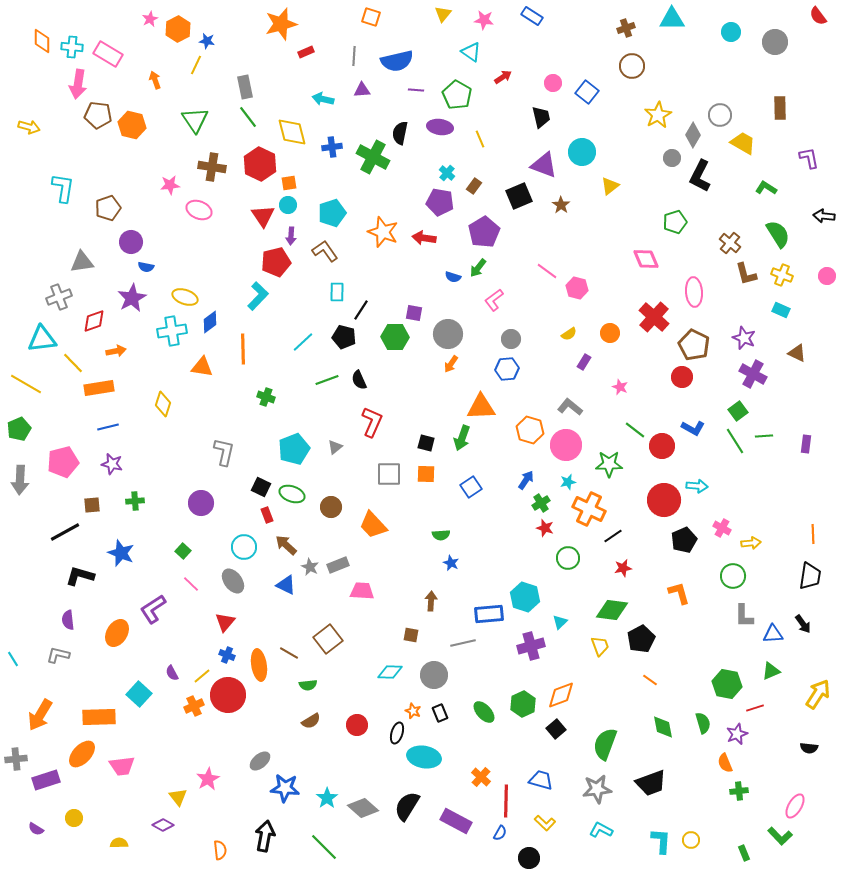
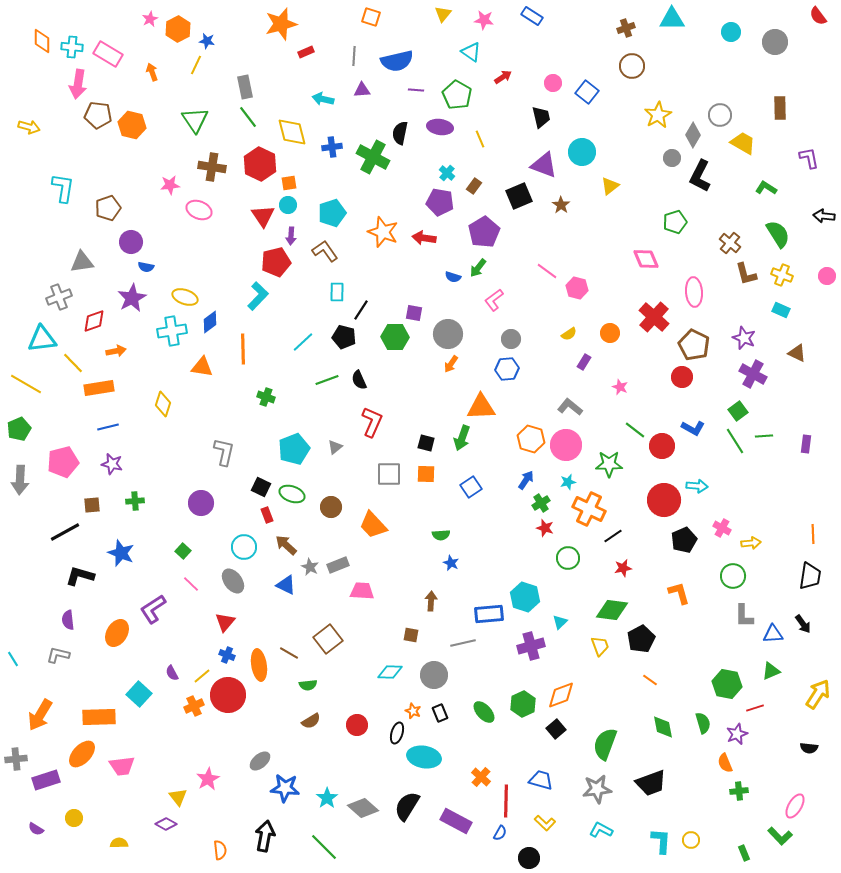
orange arrow at (155, 80): moved 3 px left, 8 px up
orange hexagon at (530, 430): moved 1 px right, 9 px down
purple diamond at (163, 825): moved 3 px right, 1 px up
